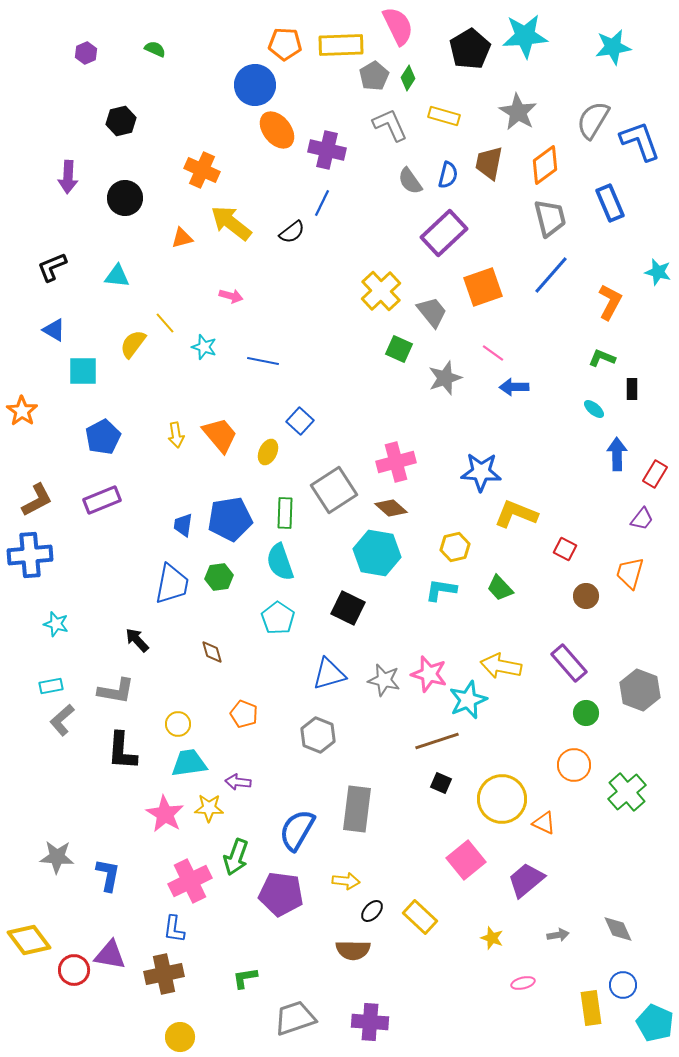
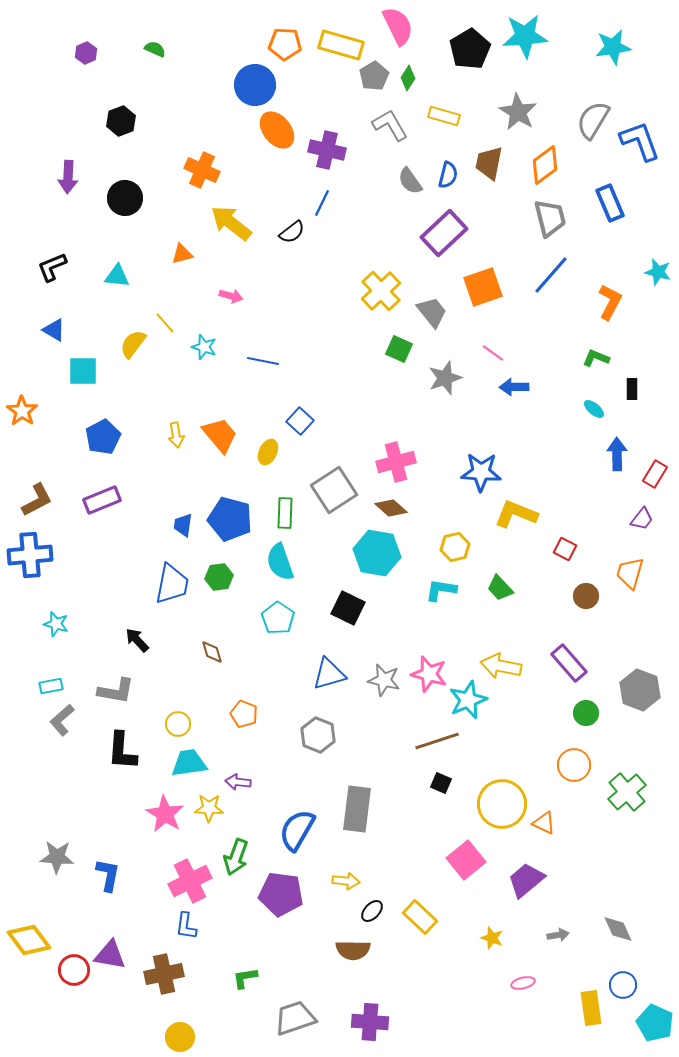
yellow rectangle at (341, 45): rotated 18 degrees clockwise
black hexagon at (121, 121): rotated 8 degrees counterclockwise
gray L-shape at (390, 125): rotated 6 degrees counterclockwise
orange triangle at (182, 238): moved 16 px down
green L-shape at (602, 358): moved 6 px left
blue pentagon at (230, 519): rotated 24 degrees clockwise
yellow circle at (502, 799): moved 5 px down
blue L-shape at (174, 929): moved 12 px right, 3 px up
